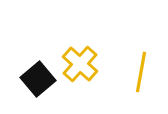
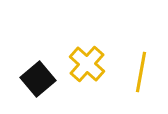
yellow cross: moved 7 px right
